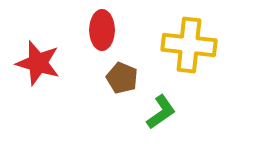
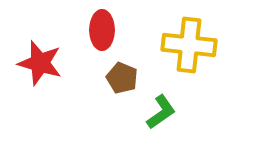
red star: moved 2 px right
